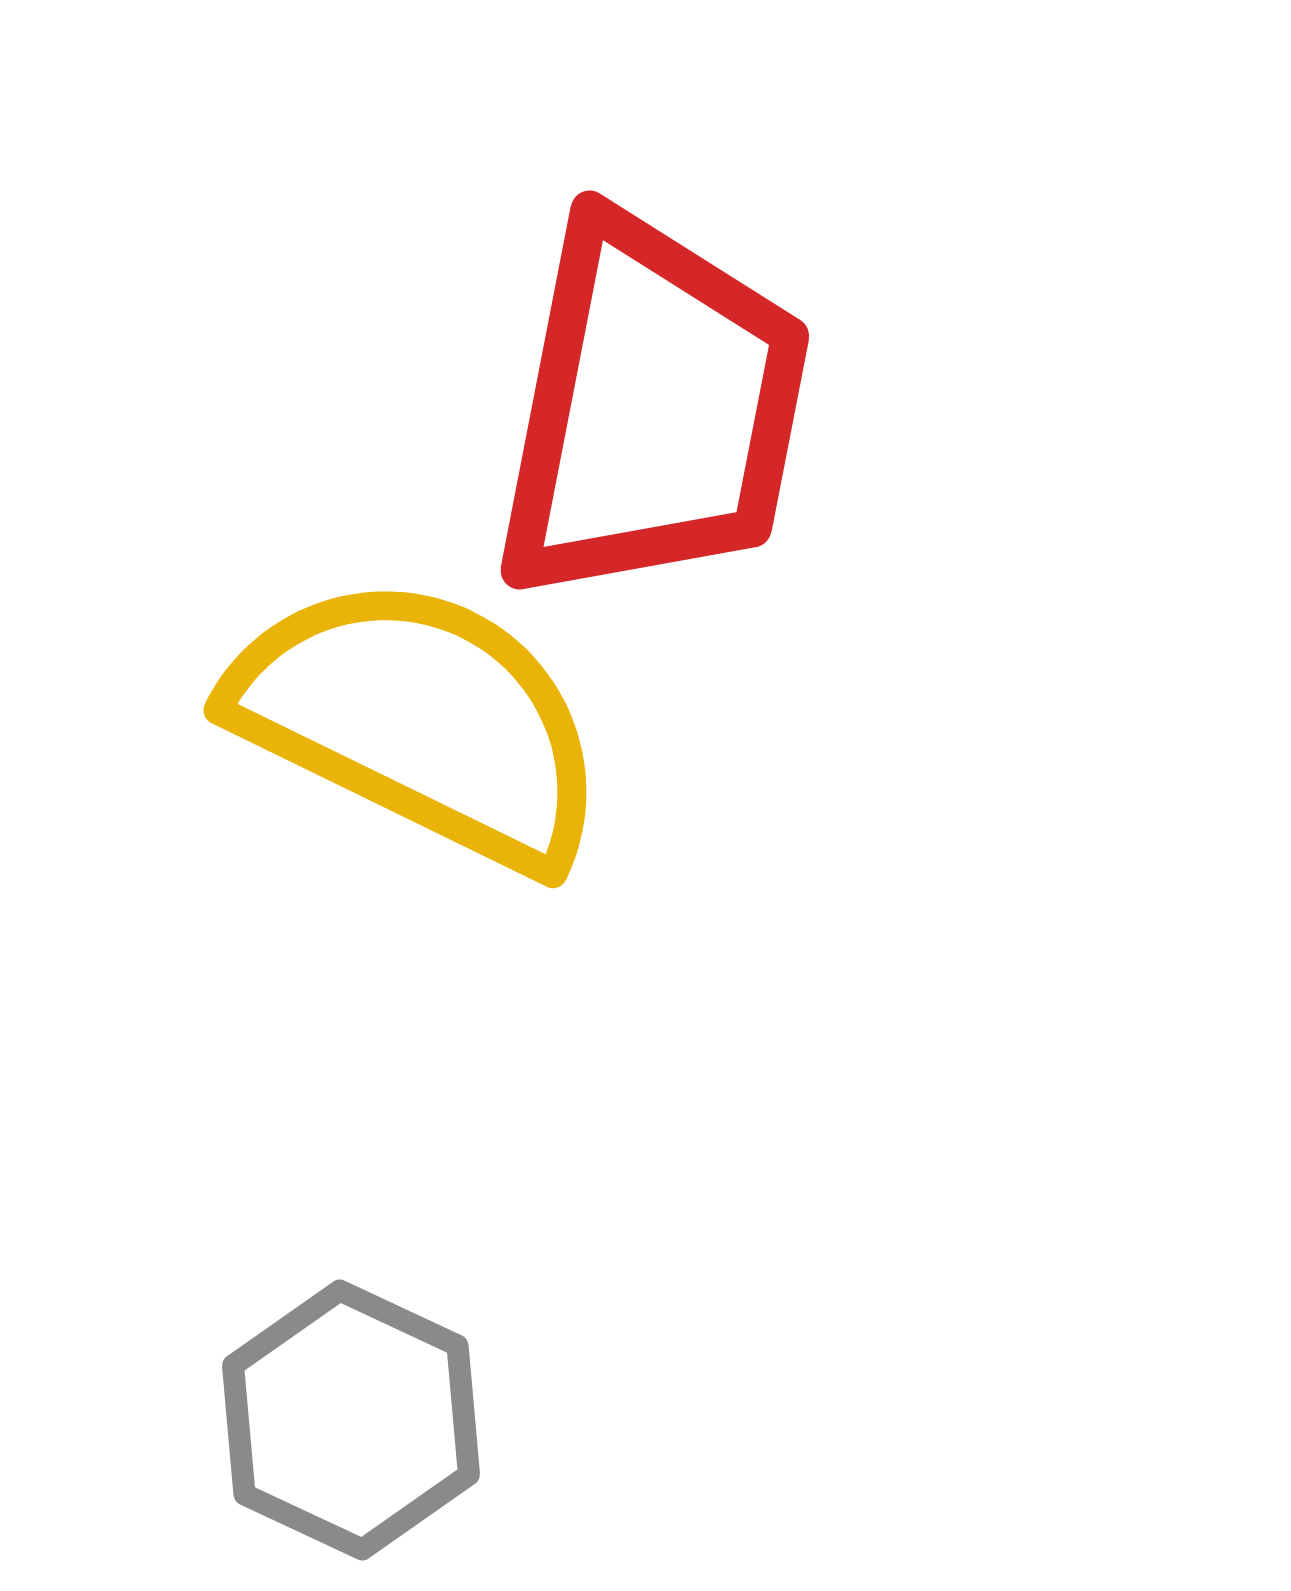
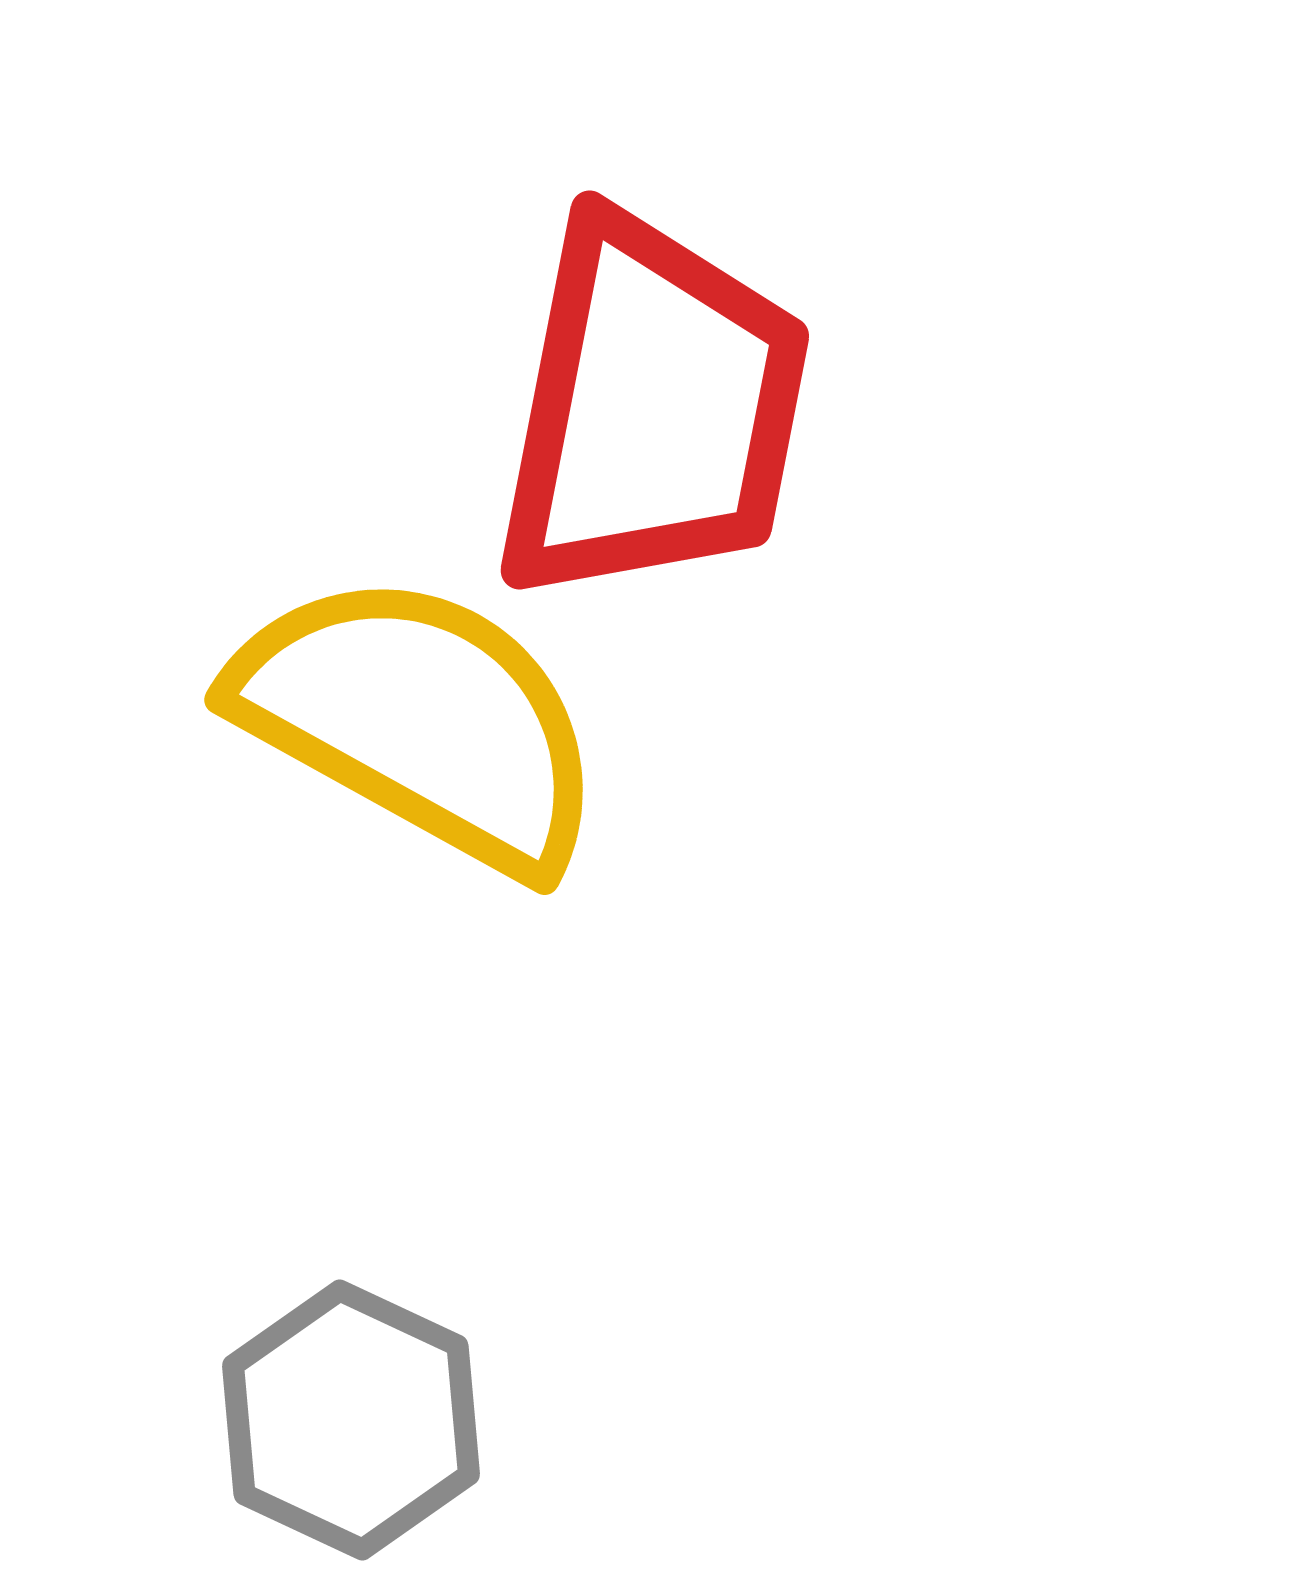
yellow semicircle: rotated 3 degrees clockwise
